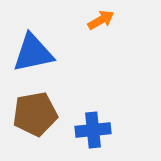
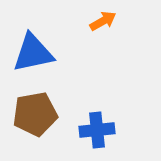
orange arrow: moved 2 px right, 1 px down
blue cross: moved 4 px right
